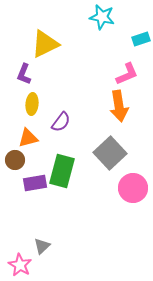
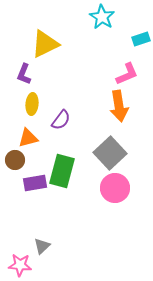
cyan star: rotated 20 degrees clockwise
purple semicircle: moved 2 px up
pink circle: moved 18 px left
pink star: rotated 25 degrees counterclockwise
